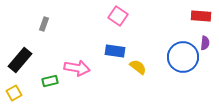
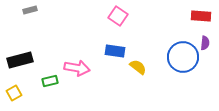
gray rectangle: moved 14 px left, 14 px up; rotated 56 degrees clockwise
black rectangle: rotated 35 degrees clockwise
